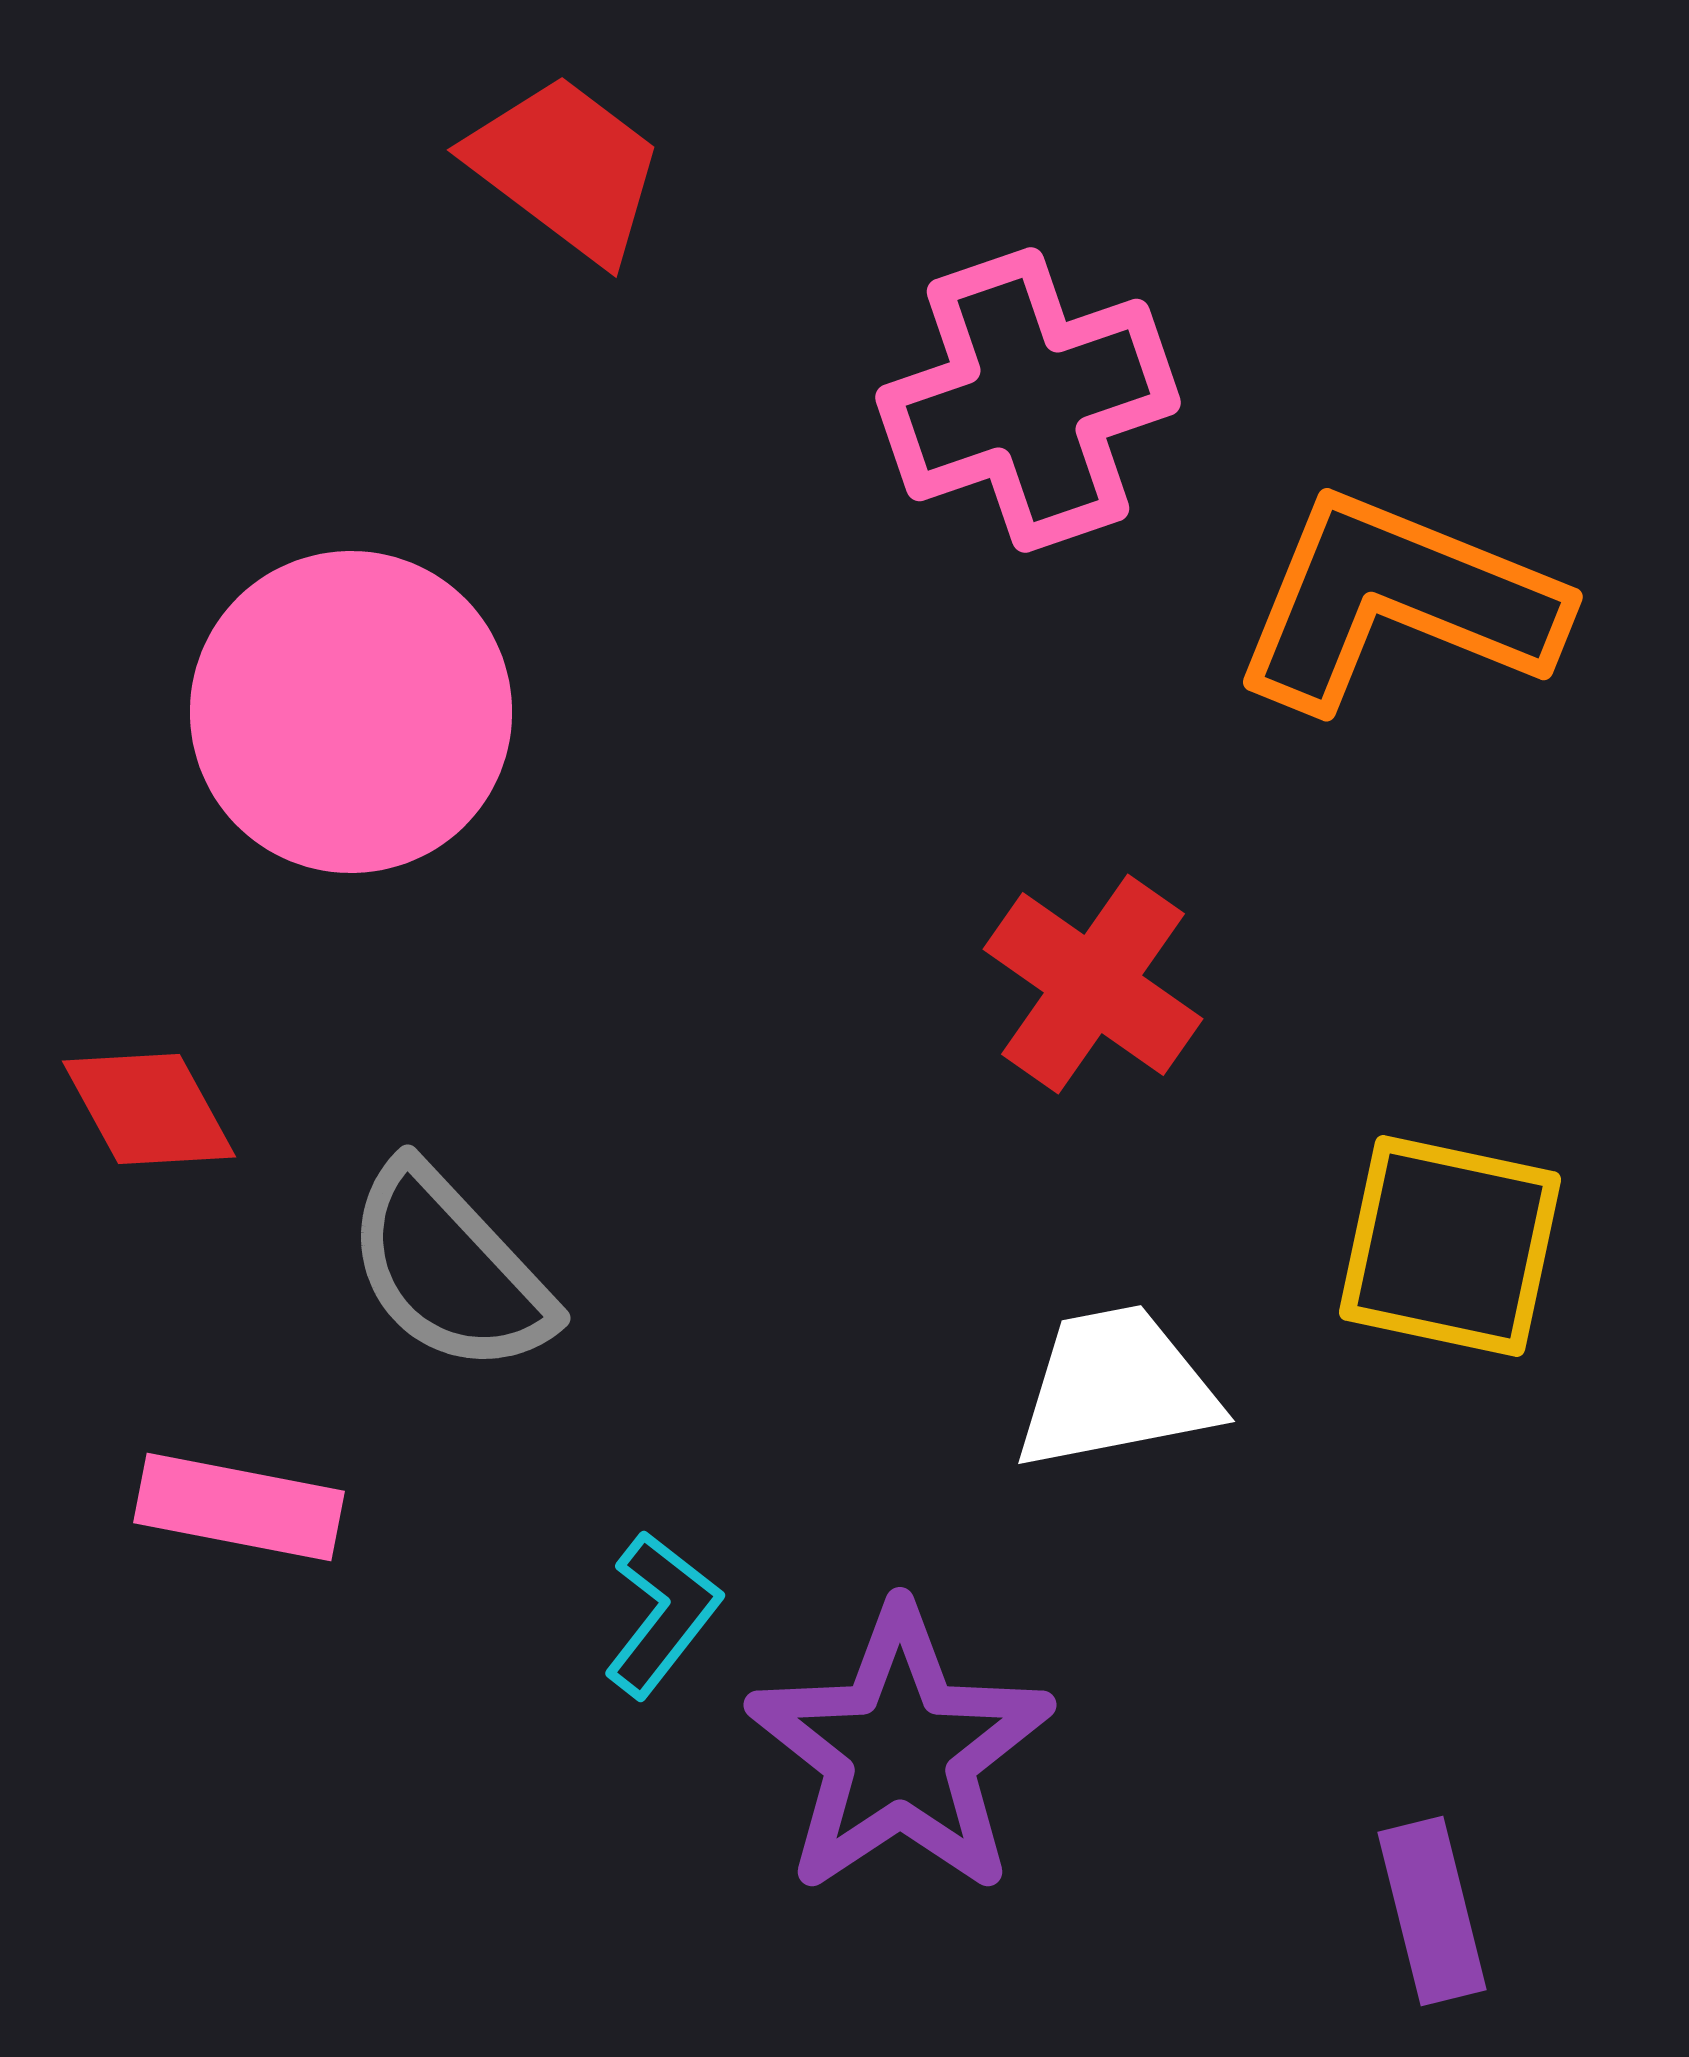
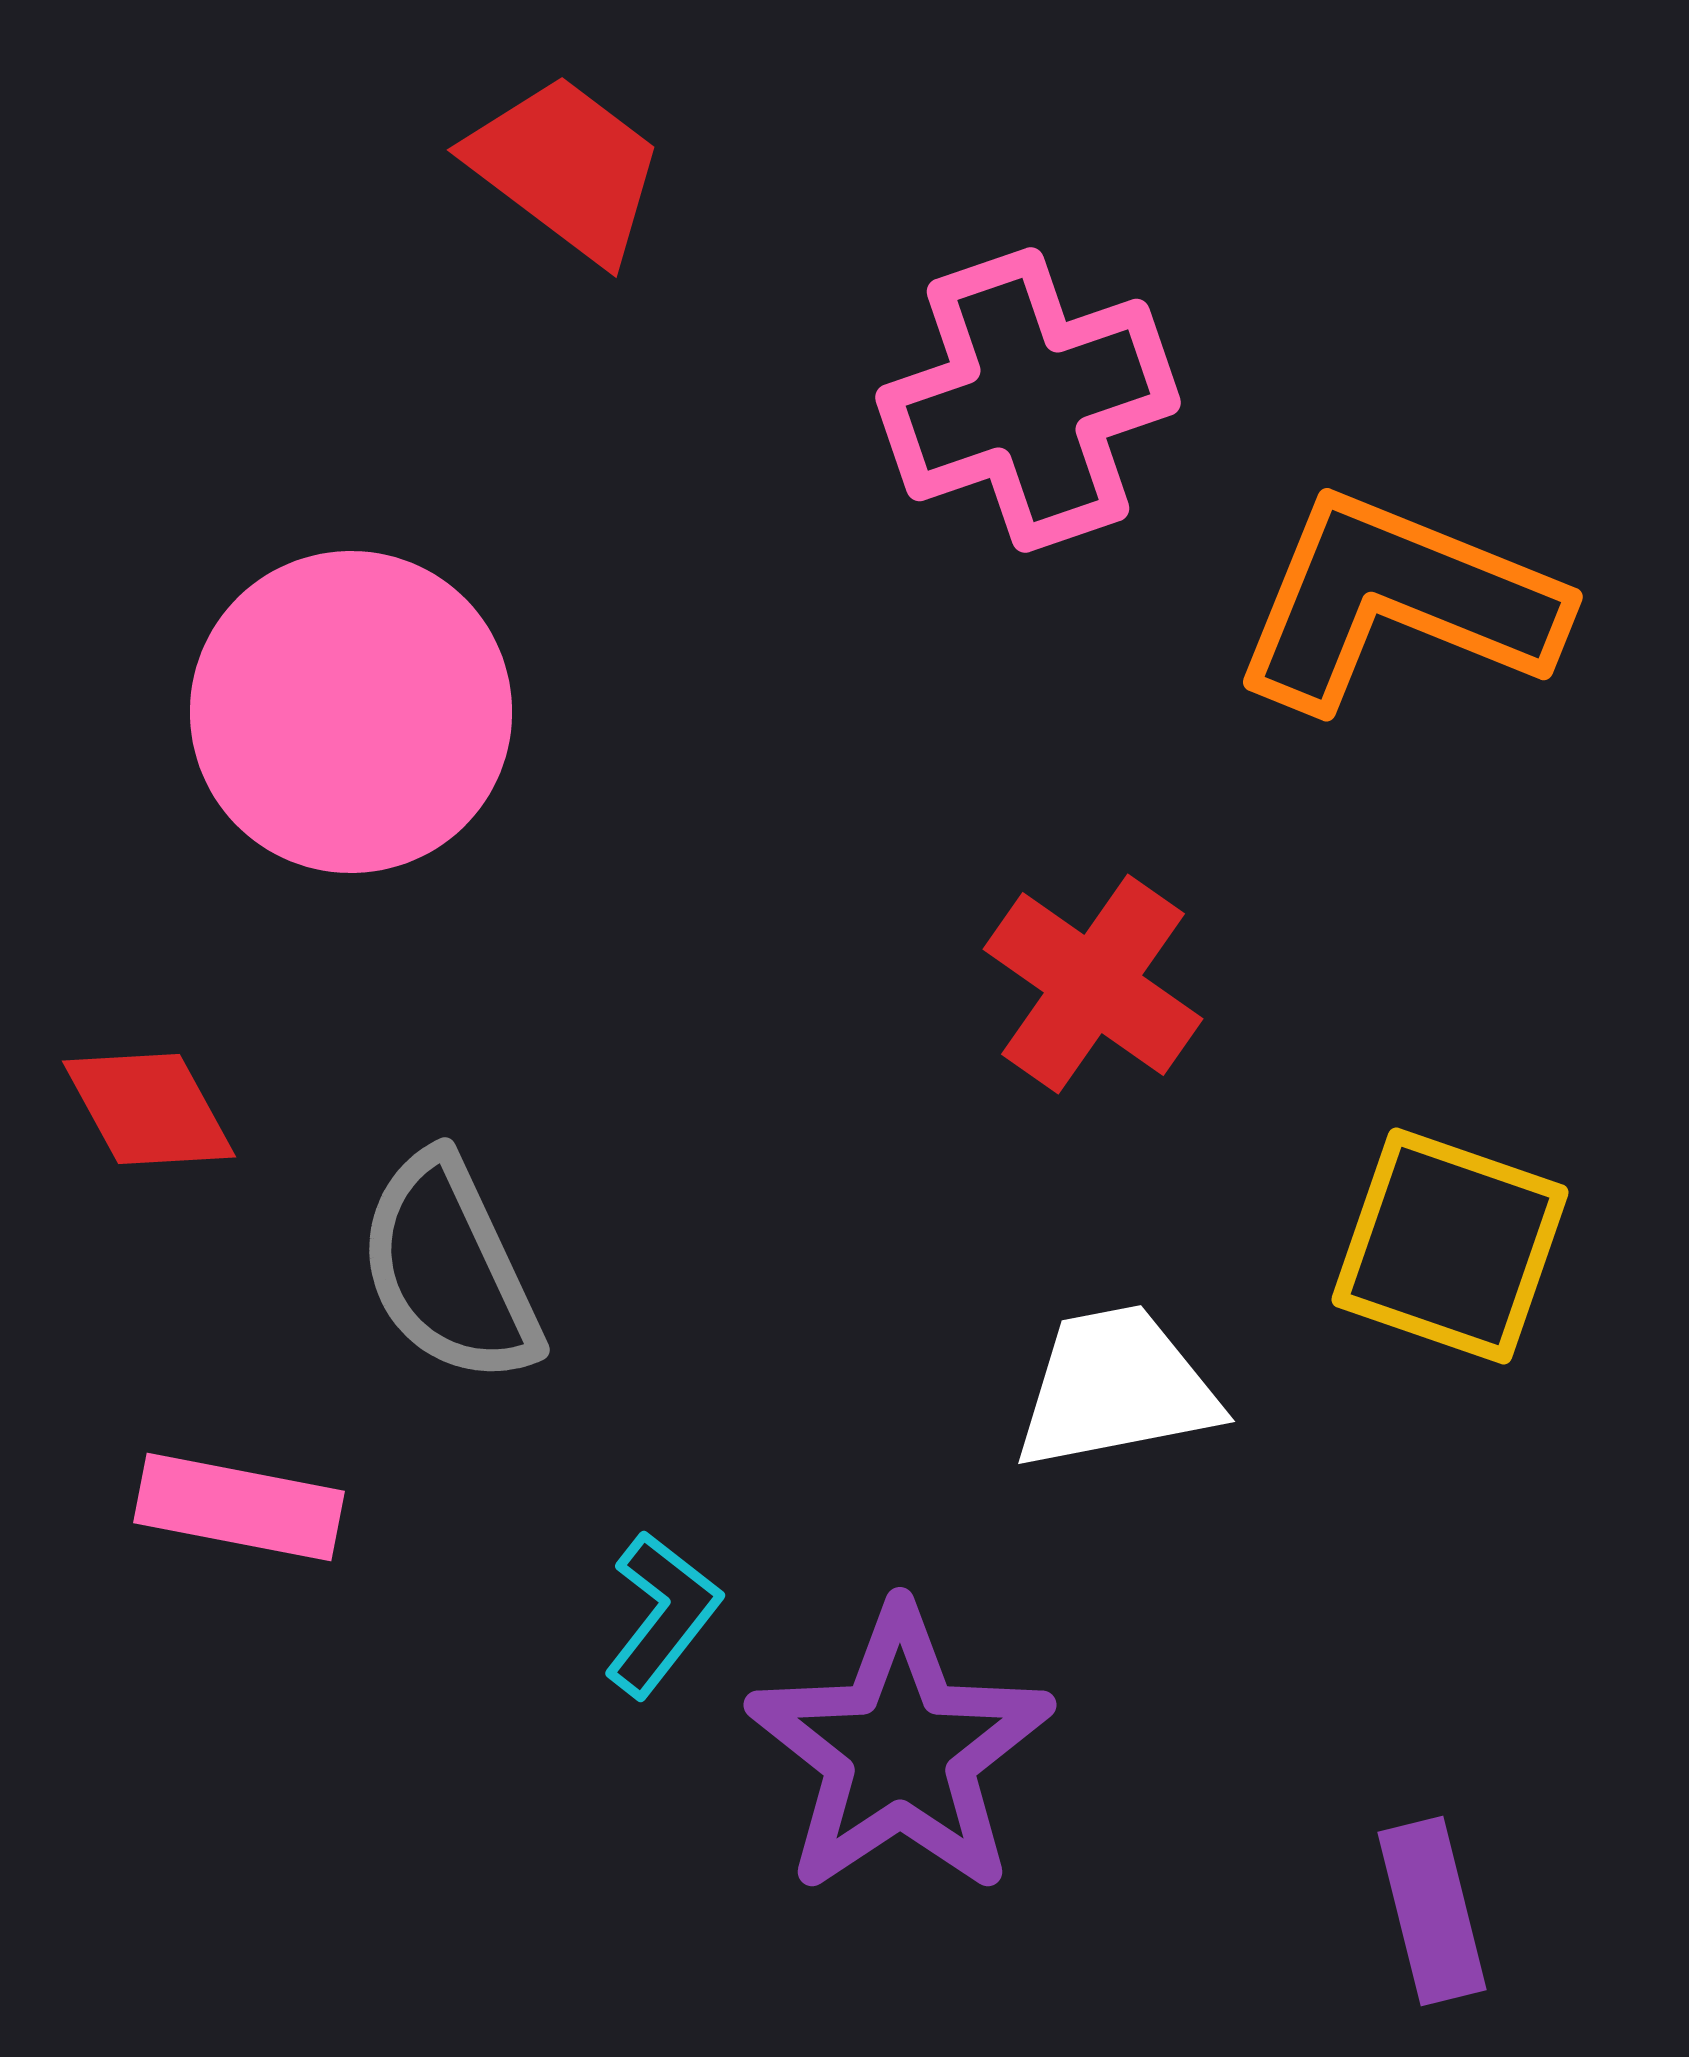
yellow square: rotated 7 degrees clockwise
gray semicircle: rotated 18 degrees clockwise
